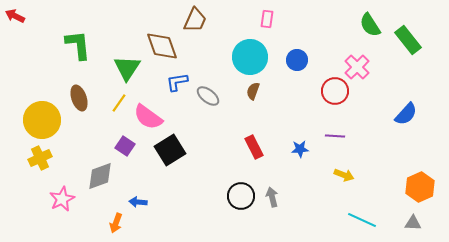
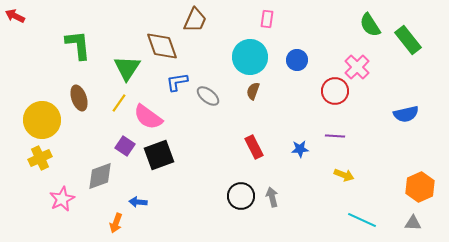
blue semicircle: rotated 35 degrees clockwise
black square: moved 11 px left, 5 px down; rotated 12 degrees clockwise
